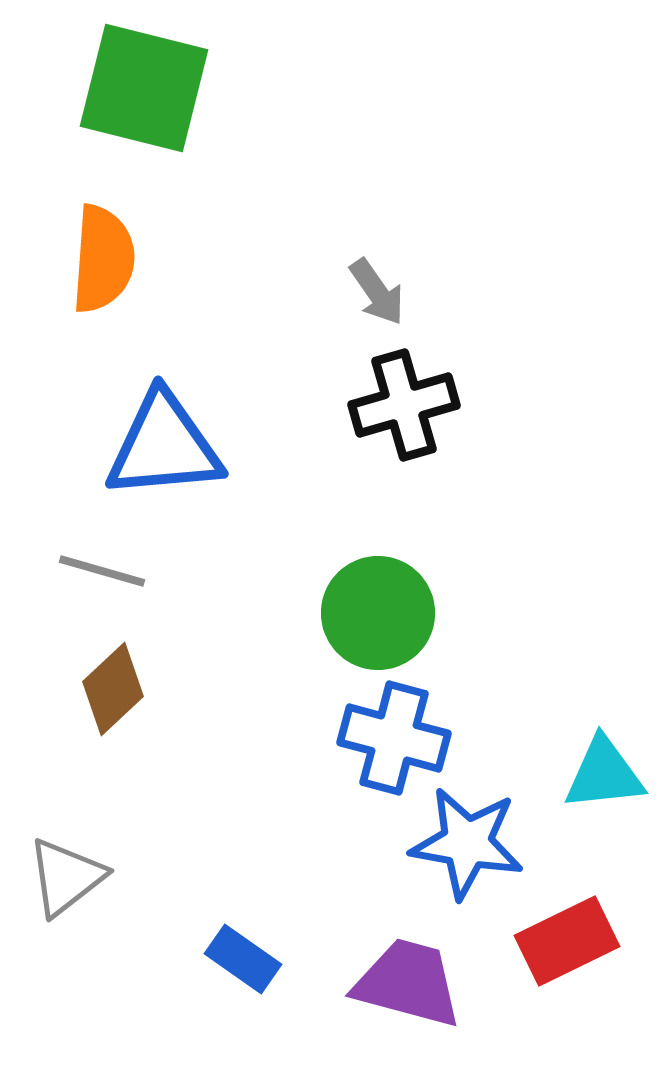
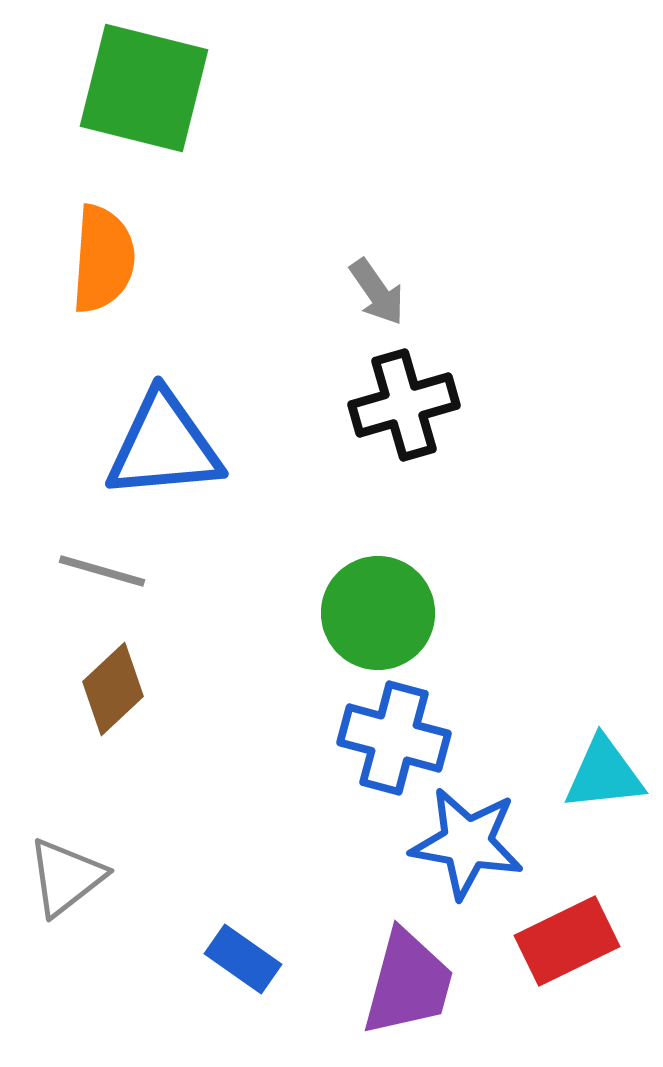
purple trapezoid: rotated 90 degrees clockwise
